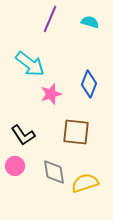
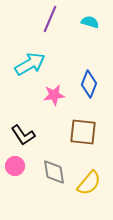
cyan arrow: rotated 68 degrees counterclockwise
pink star: moved 3 px right, 1 px down; rotated 10 degrees clockwise
brown square: moved 7 px right
yellow semicircle: moved 4 px right; rotated 148 degrees clockwise
